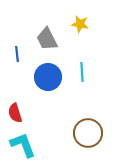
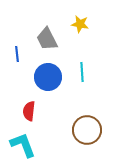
red semicircle: moved 14 px right, 2 px up; rotated 24 degrees clockwise
brown circle: moved 1 px left, 3 px up
